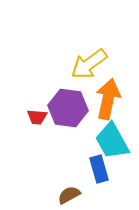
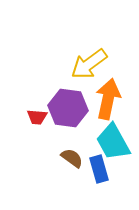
cyan trapezoid: moved 1 px right, 1 px down
brown semicircle: moved 3 px right, 37 px up; rotated 65 degrees clockwise
